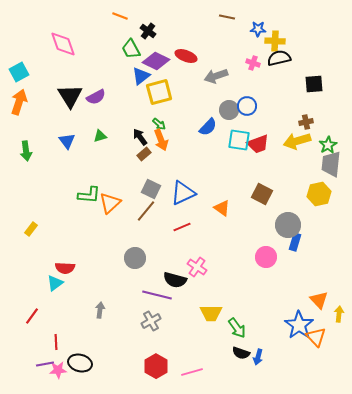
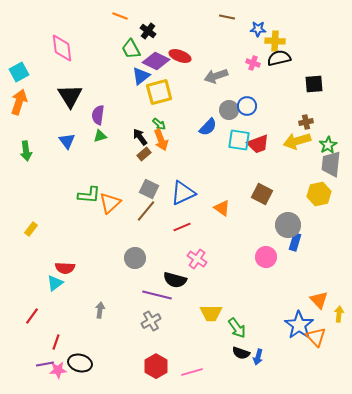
pink diamond at (63, 44): moved 1 px left, 4 px down; rotated 12 degrees clockwise
red ellipse at (186, 56): moved 6 px left
purple semicircle at (96, 97): moved 2 px right, 18 px down; rotated 126 degrees clockwise
gray square at (151, 189): moved 2 px left
pink cross at (197, 267): moved 8 px up
red line at (56, 342): rotated 21 degrees clockwise
